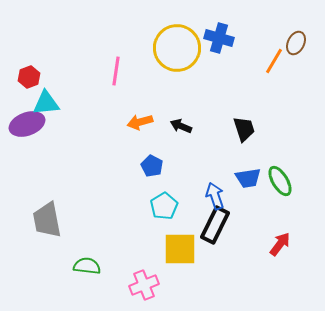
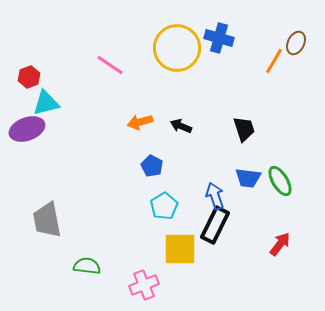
pink line: moved 6 px left, 6 px up; rotated 64 degrees counterclockwise
cyan triangle: rotated 8 degrees counterclockwise
purple ellipse: moved 5 px down
blue trapezoid: rotated 16 degrees clockwise
